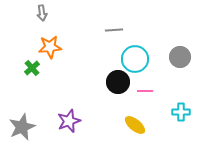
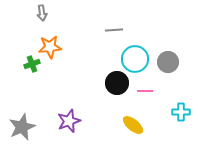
gray circle: moved 12 px left, 5 px down
green cross: moved 4 px up; rotated 21 degrees clockwise
black circle: moved 1 px left, 1 px down
yellow ellipse: moved 2 px left
